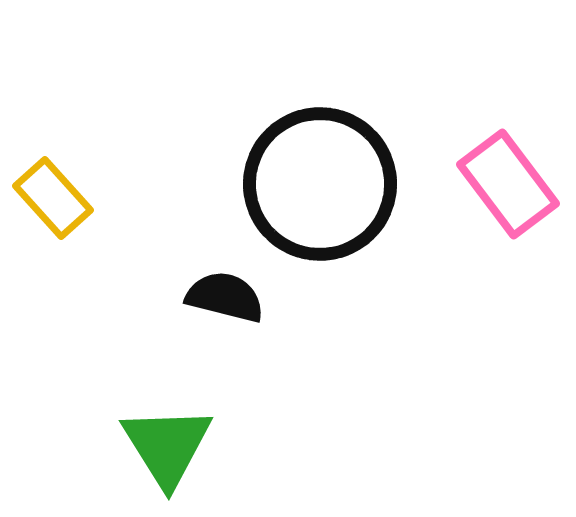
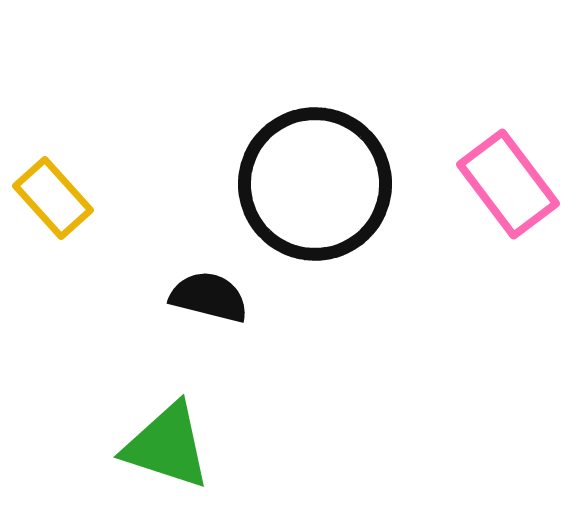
black circle: moved 5 px left
black semicircle: moved 16 px left
green triangle: rotated 40 degrees counterclockwise
